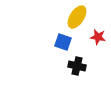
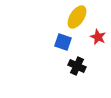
red star: rotated 14 degrees clockwise
black cross: rotated 12 degrees clockwise
